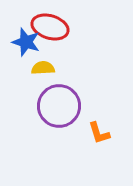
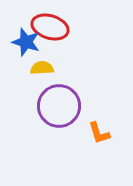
yellow semicircle: moved 1 px left
